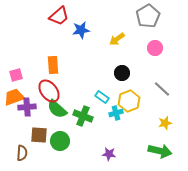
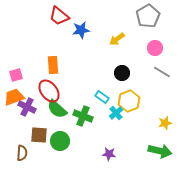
red trapezoid: rotated 80 degrees clockwise
gray line: moved 17 px up; rotated 12 degrees counterclockwise
purple cross: rotated 30 degrees clockwise
cyan cross: rotated 24 degrees counterclockwise
